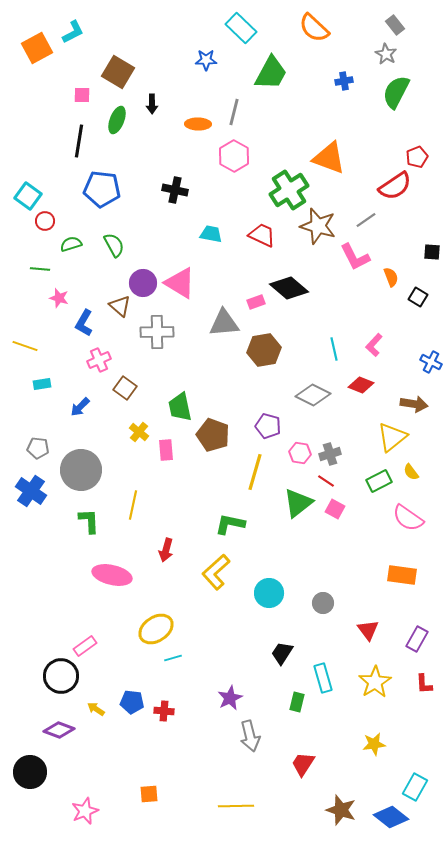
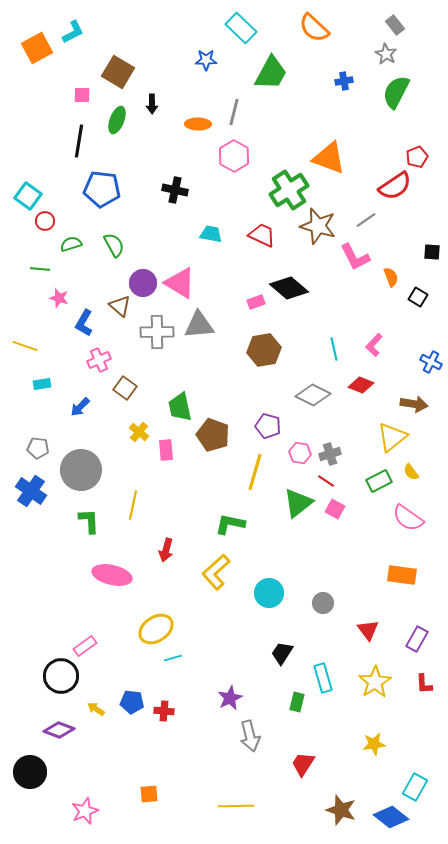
gray triangle at (224, 323): moved 25 px left, 2 px down
